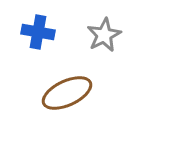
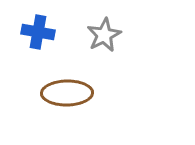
brown ellipse: rotated 24 degrees clockwise
